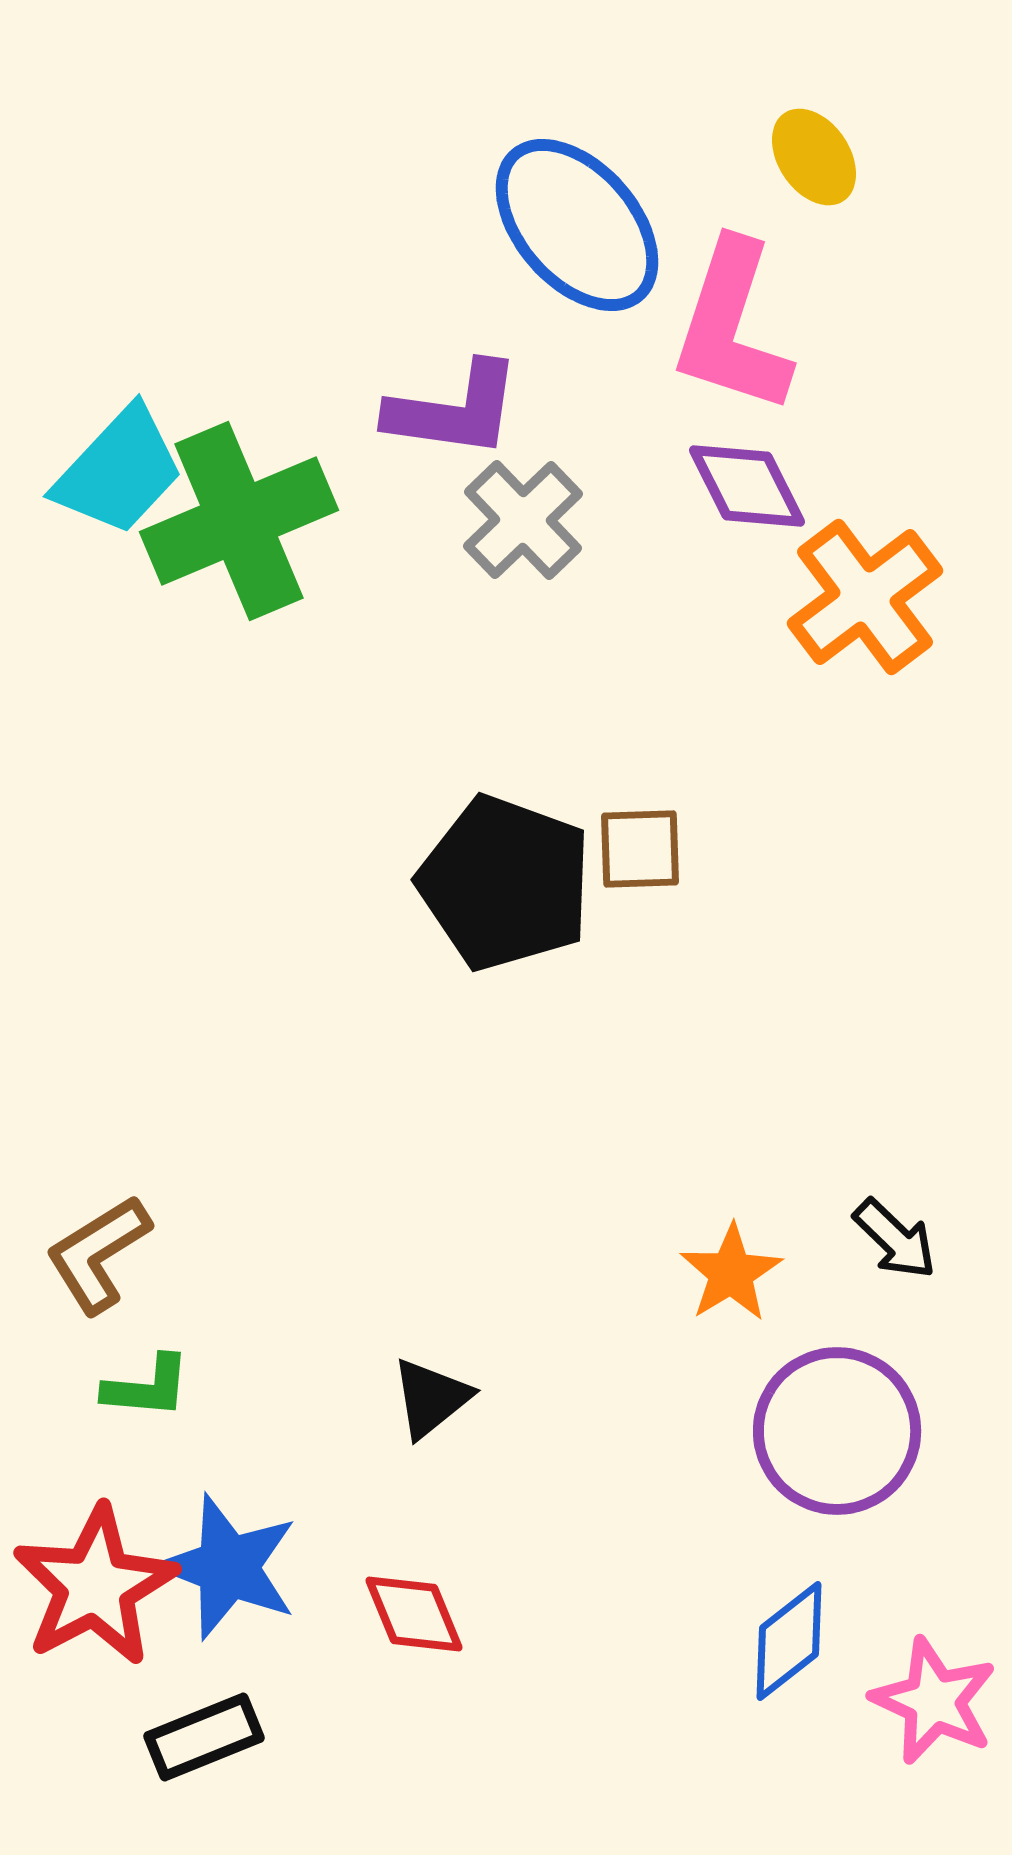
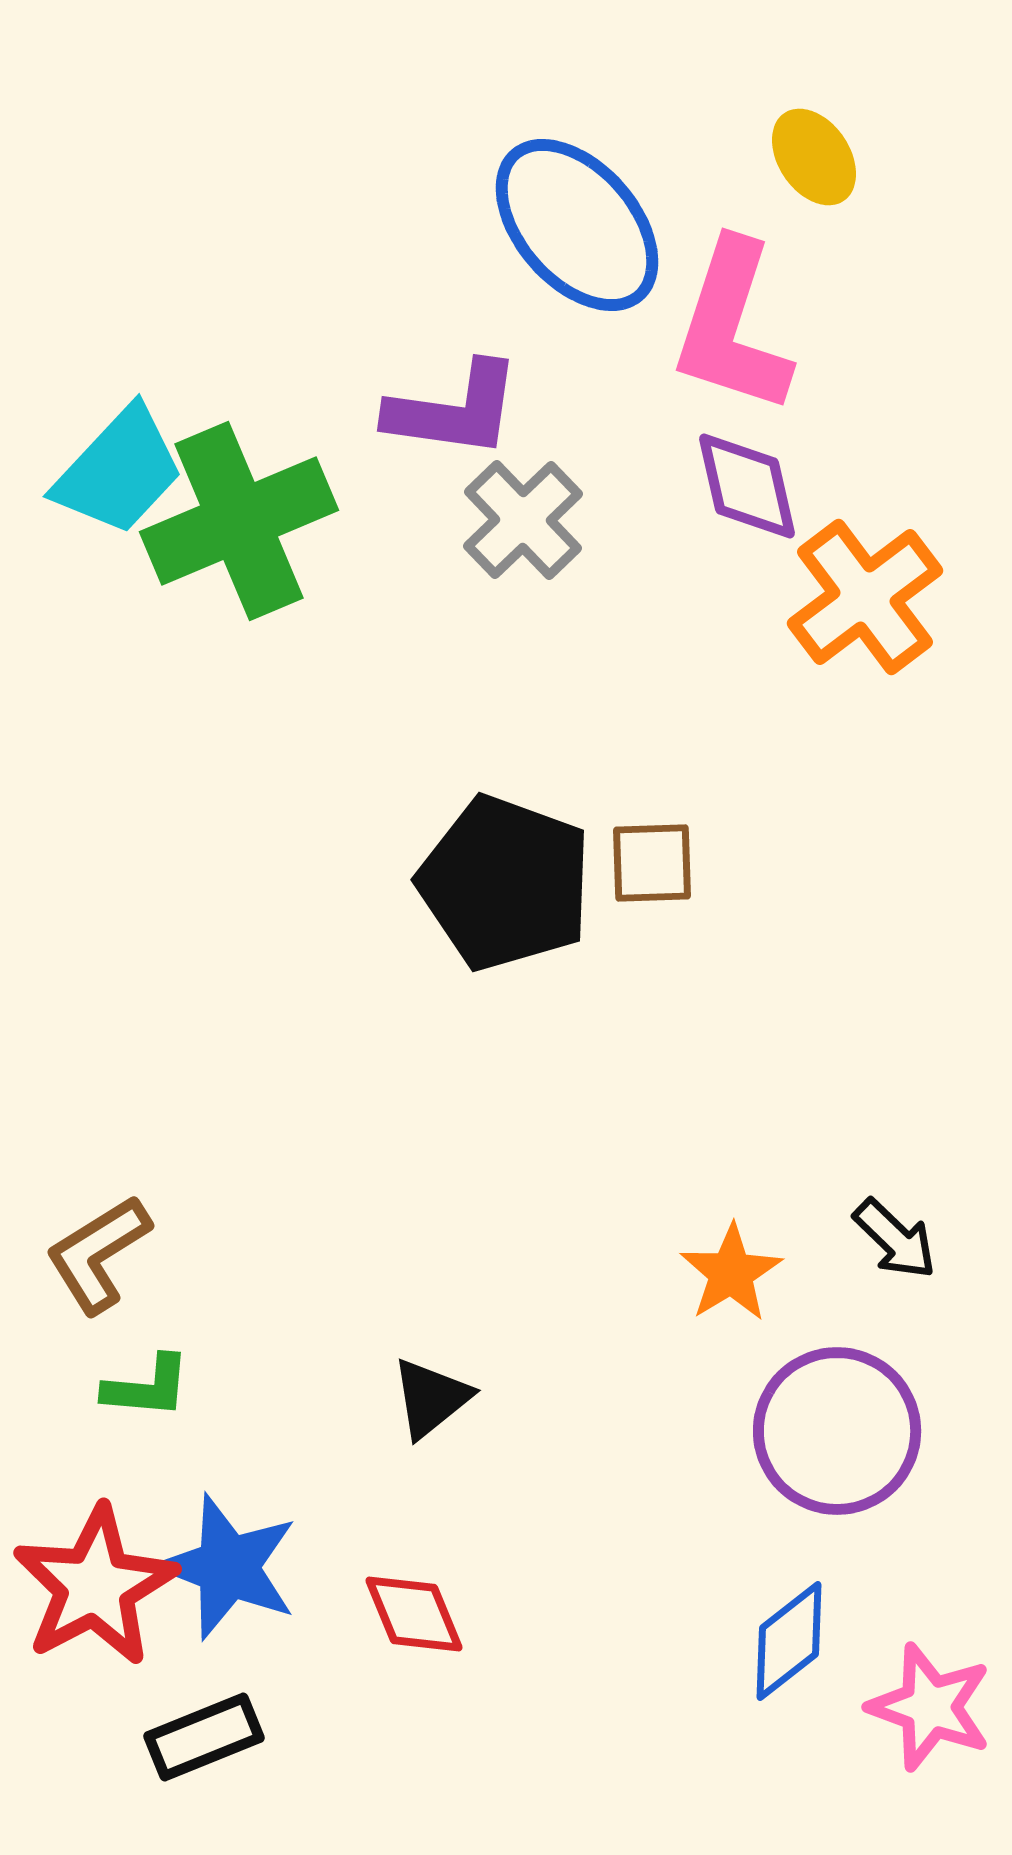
purple diamond: rotated 14 degrees clockwise
brown square: moved 12 px right, 14 px down
pink star: moved 4 px left, 6 px down; rotated 5 degrees counterclockwise
